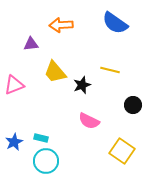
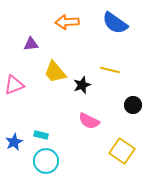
orange arrow: moved 6 px right, 3 px up
cyan rectangle: moved 3 px up
